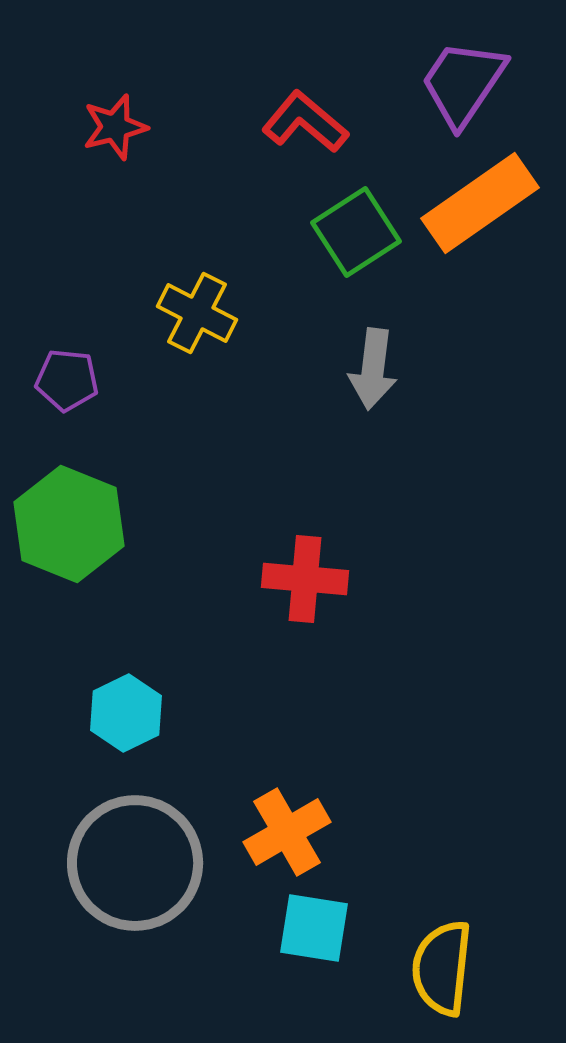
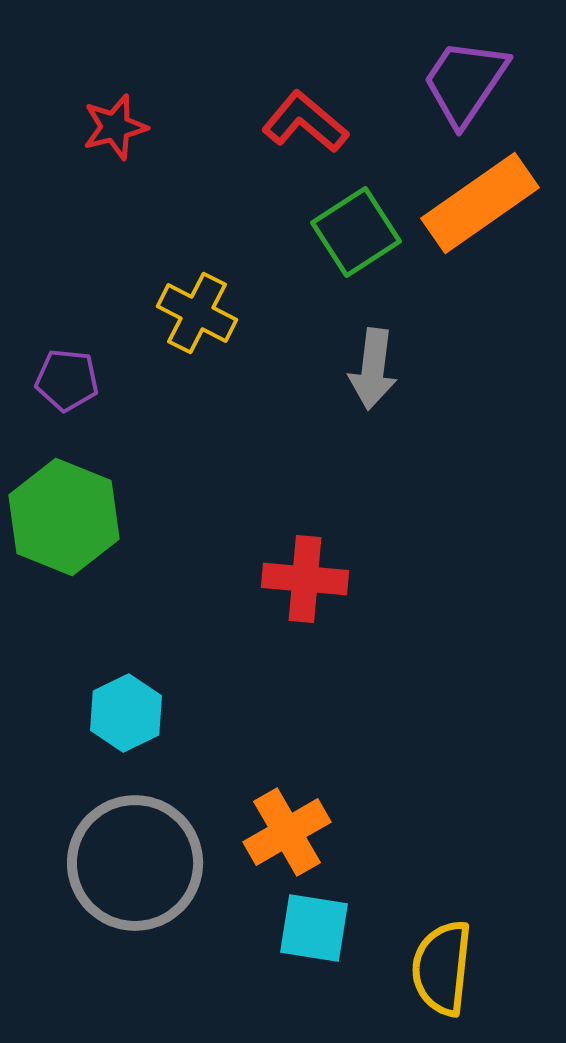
purple trapezoid: moved 2 px right, 1 px up
green hexagon: moved 5 px left, 7 px up
